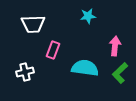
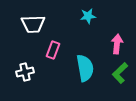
pink arrow: moved 2 px right, 2 px up
cyan semicircle: rotated 72 degrees clockwise
